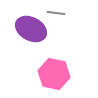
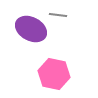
gray line: moved 2 px right, 2 px down
